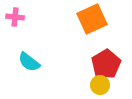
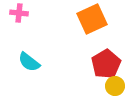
pink cross: moved 4 px right, 4 px up
yellow circle: moved 15 px right, 1 px down
